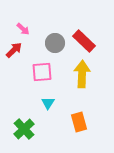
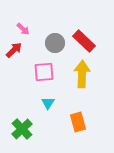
pink square: moved 2 px right
orange rectangle: moved 1 px left
green cross: moved 2 px left
